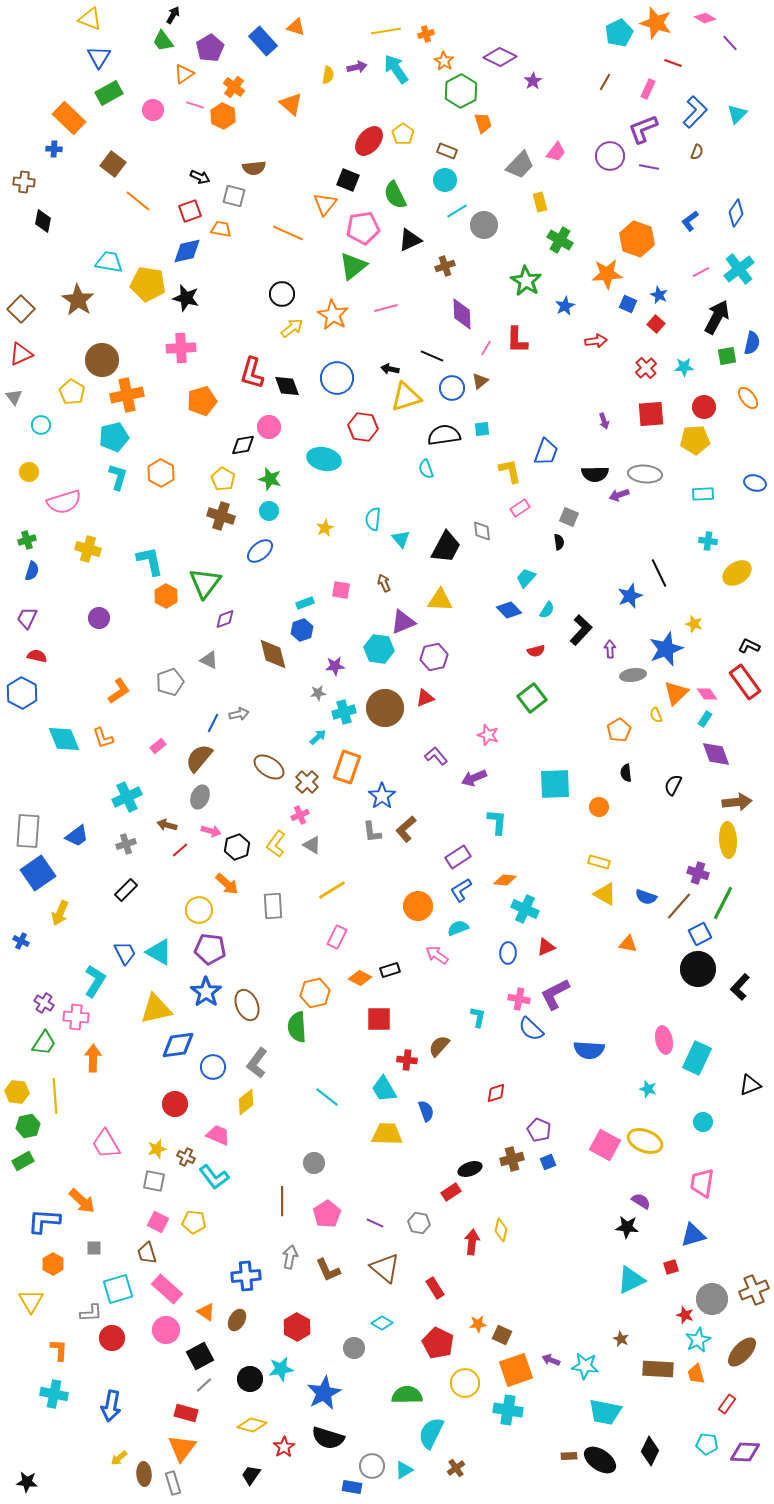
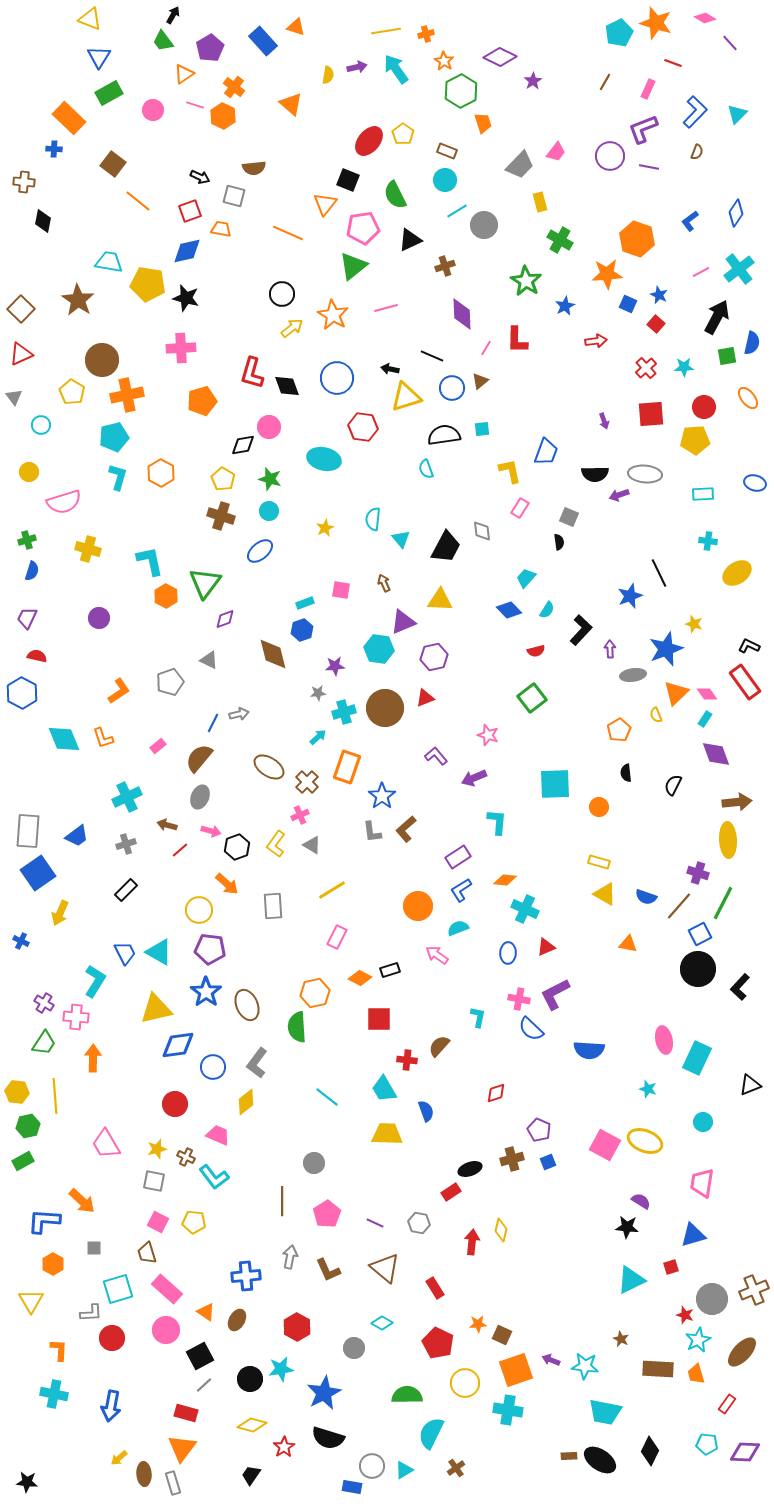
pink rectangle at (520, 508): rotated 24 degrees counterclockwise
